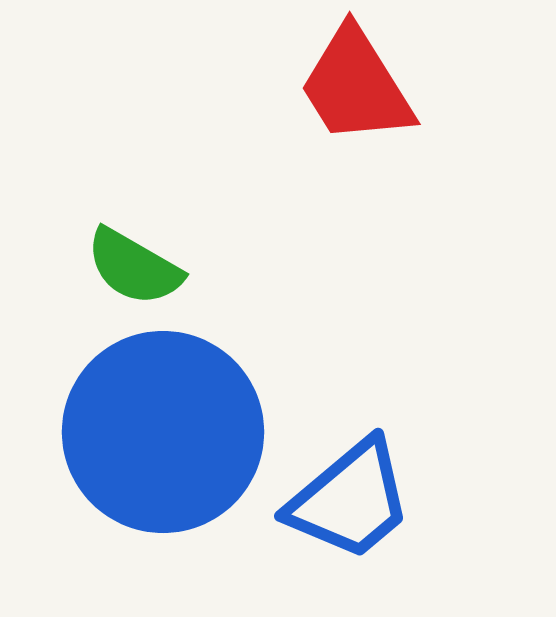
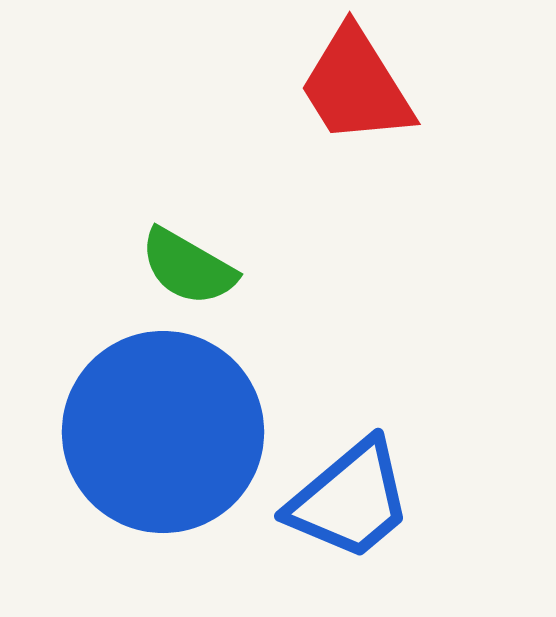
green semicircle: moved 54 px right
